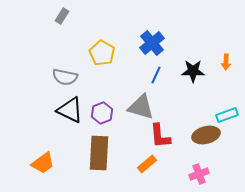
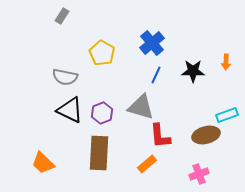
orange trapezoid: rotated 80 degrees clockwise
